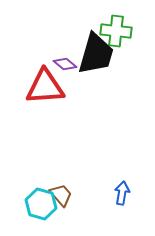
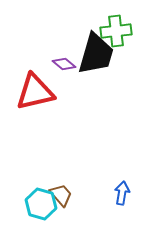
green cross: rotated 12 degrees counterclockwise
purple diamond: moved 1 px left
red triangle: moved 10 px left, 5 px down; rotated 9 degrees counterclockwise
